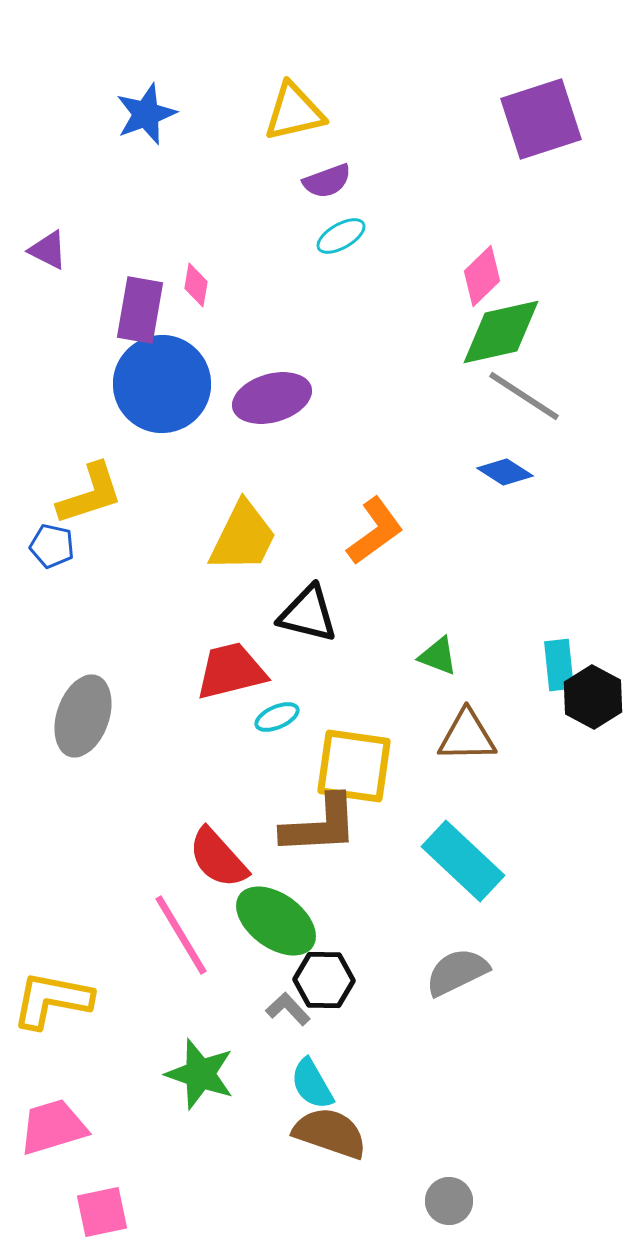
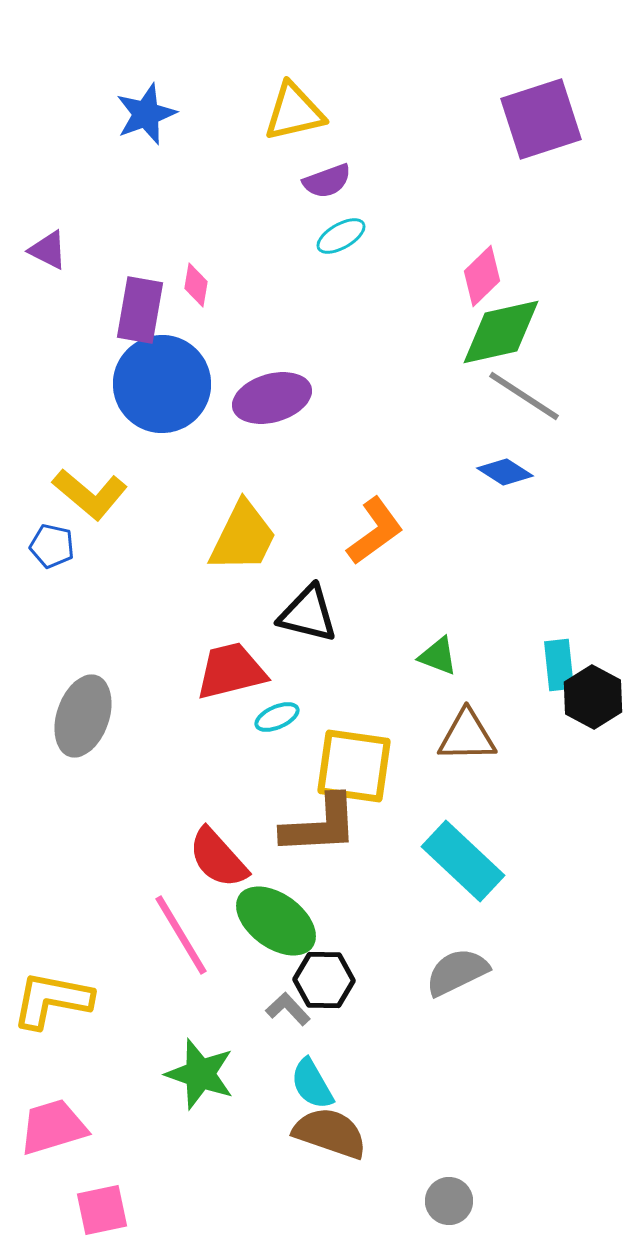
yellow L-shape at (90, 494): rotated 58 degrees clockwise
pink square at (102, 1212): moved 2 px up
